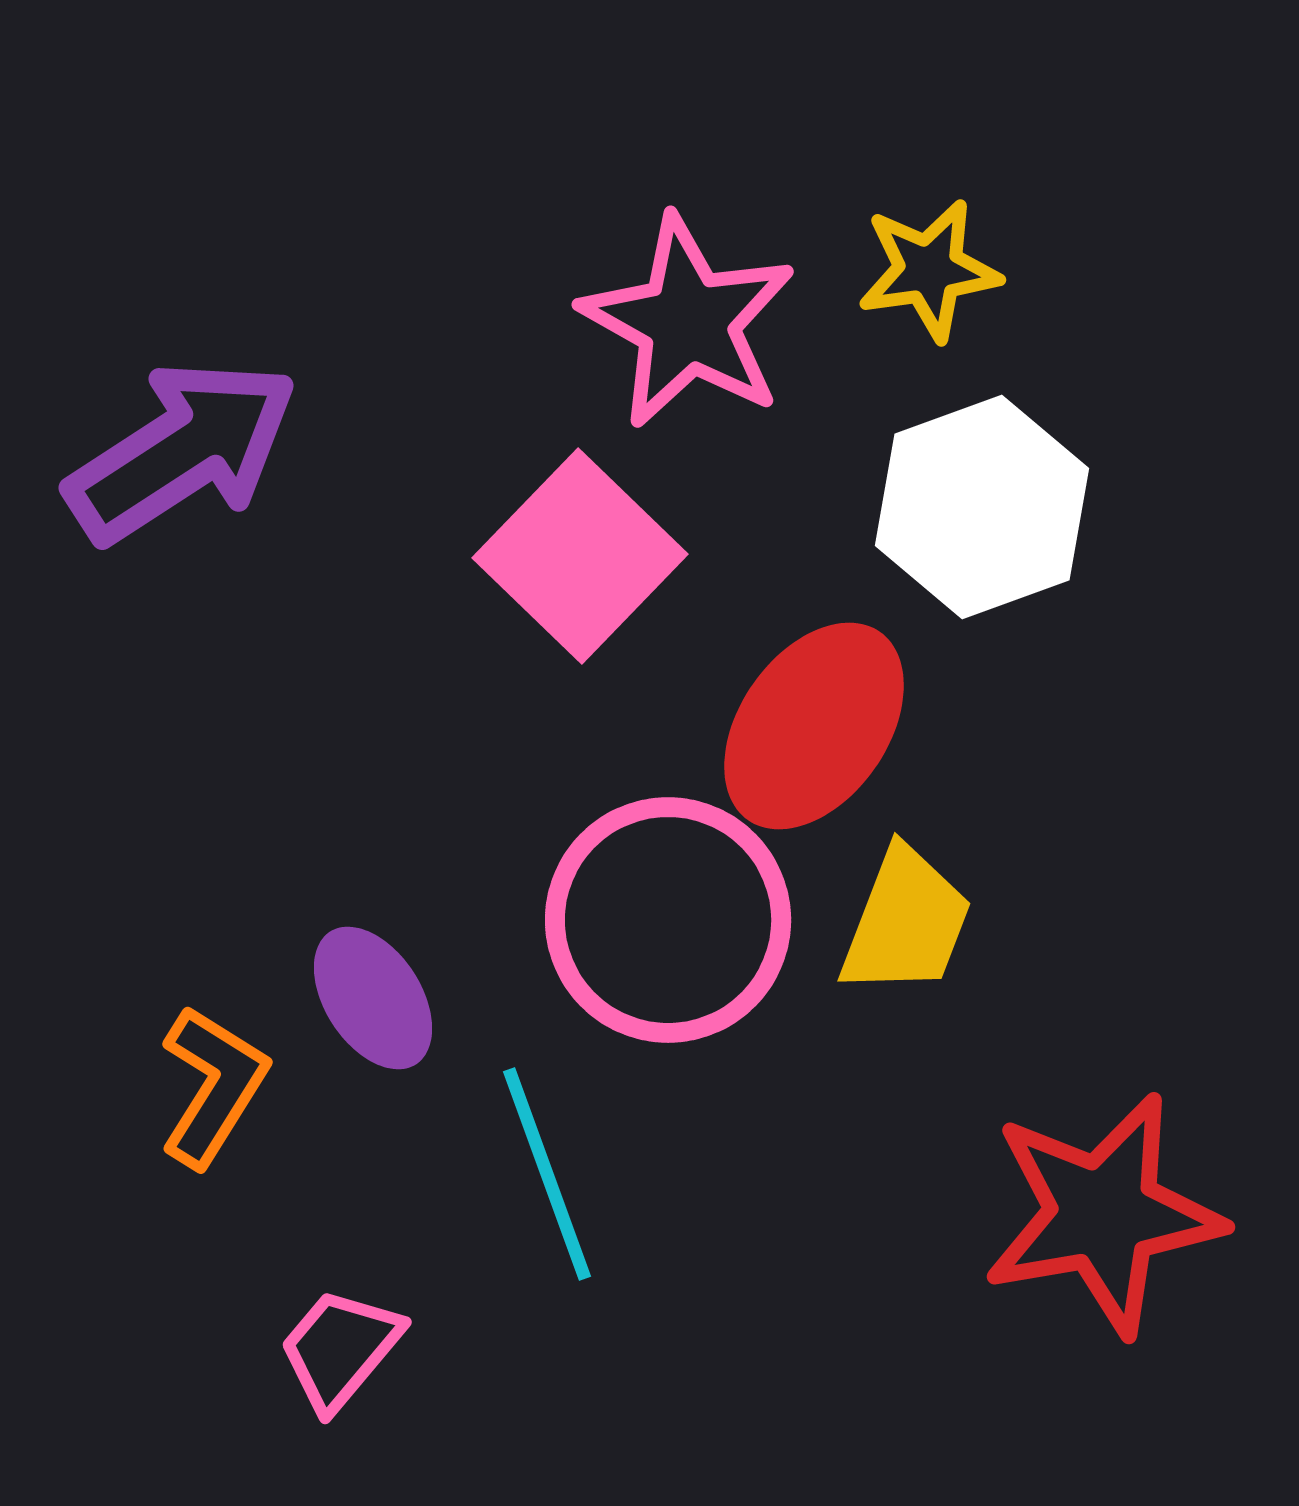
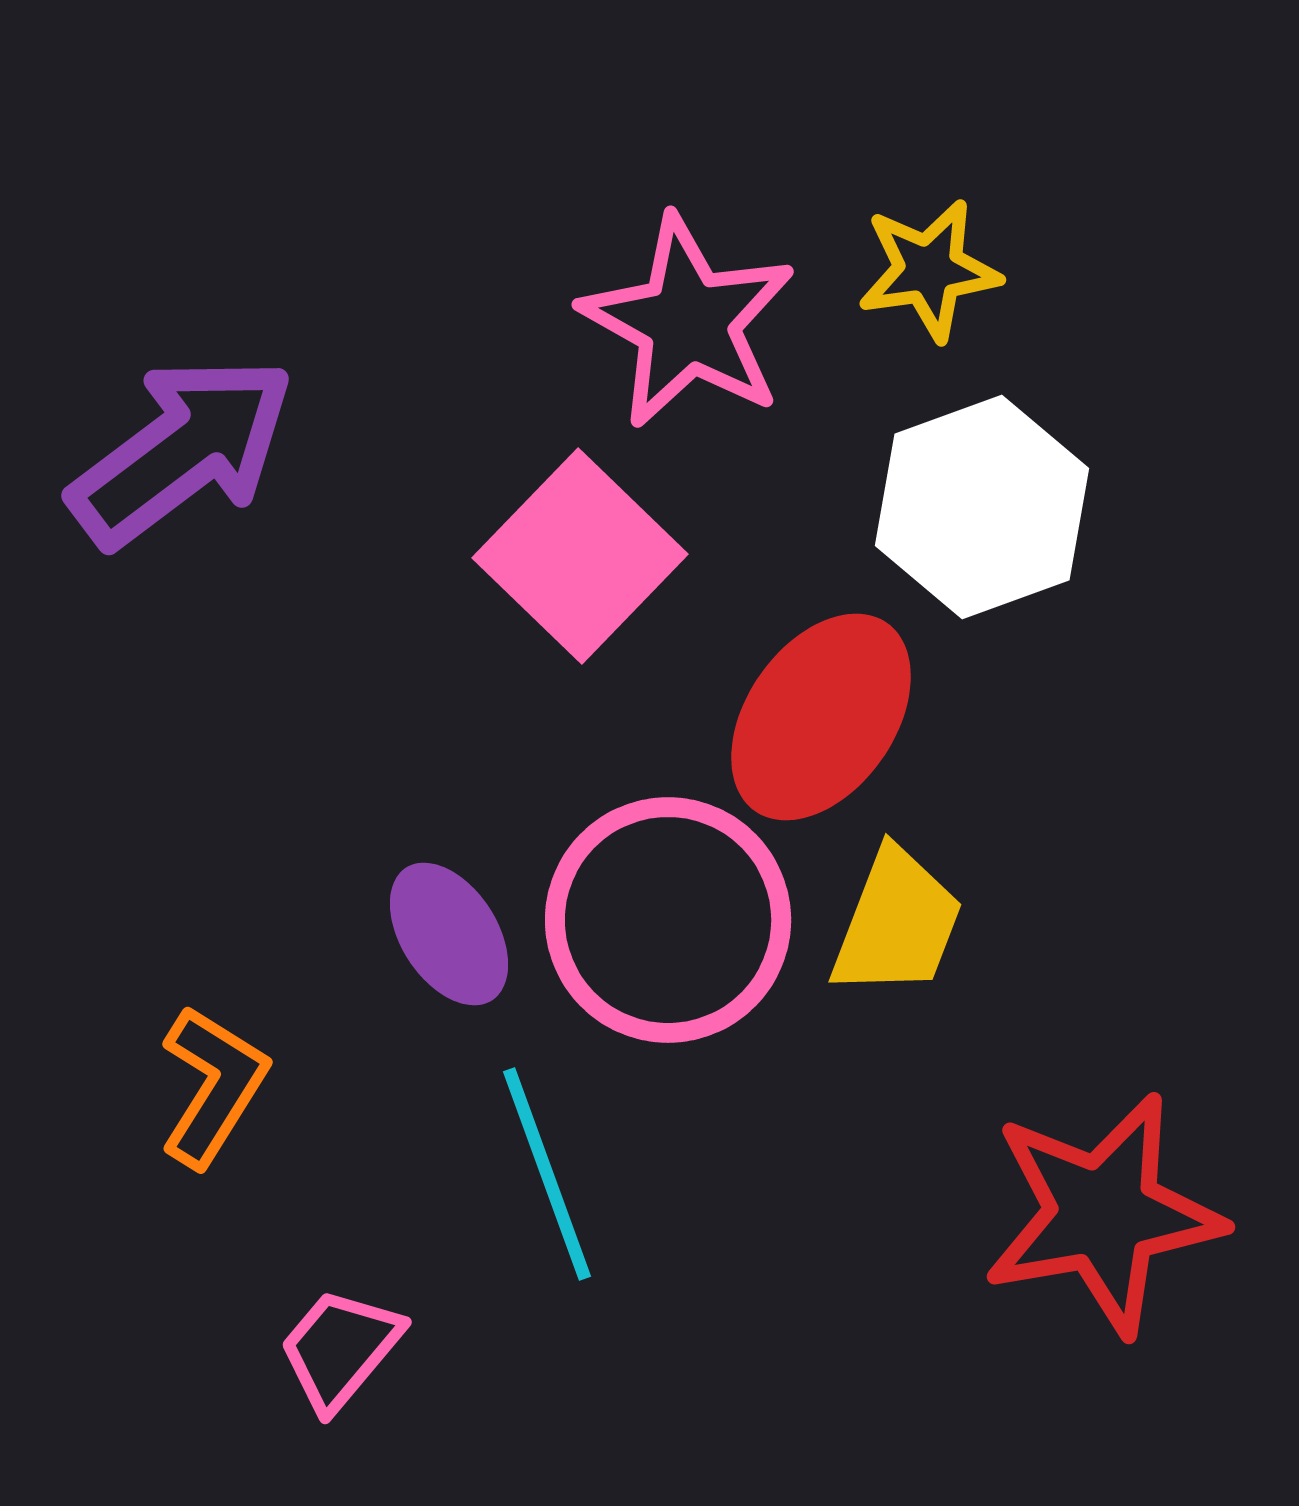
purple arrow: rotated 4 degrees counterclockwise
red ellipse: moved 7 px right, 9 px up
yellow trapezoid: moved 9 px left, 1 px down
purple ellipse: moved 76 px right, 64 px up
